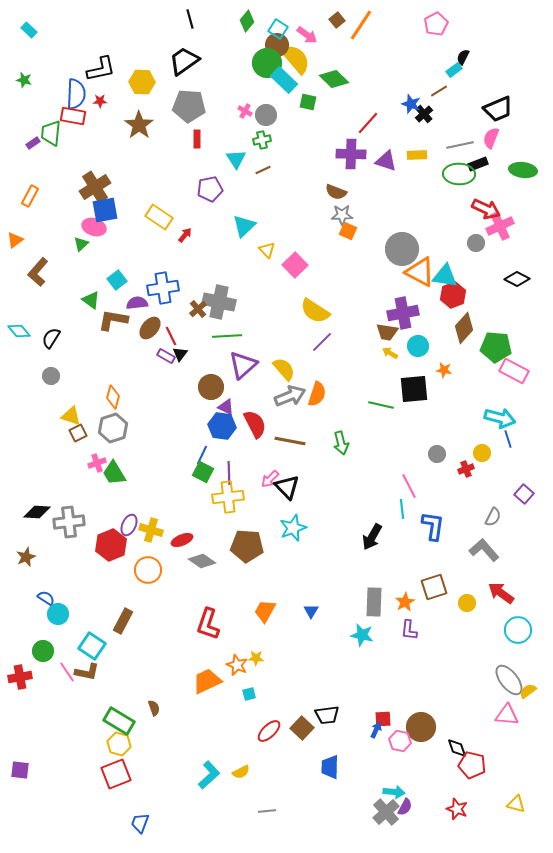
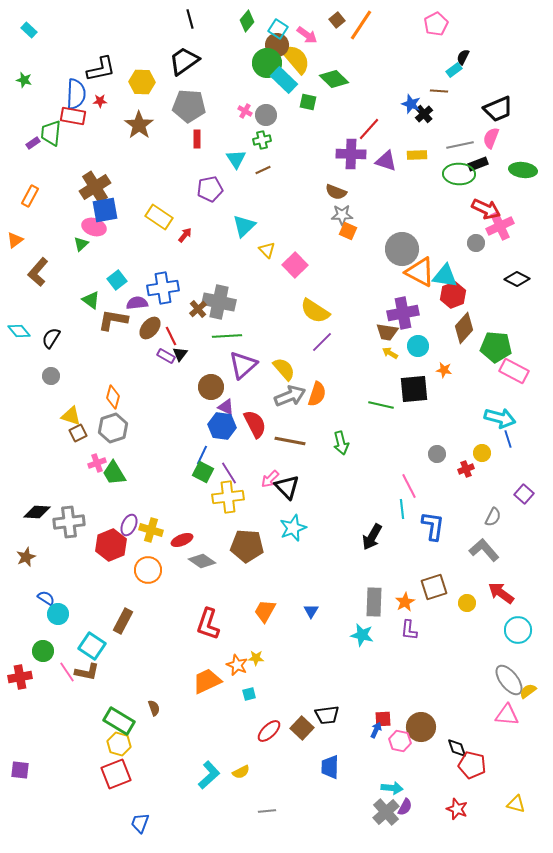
brown line at (439, 91): rotated 36 degrees clockwise
red line at (368, 123): moved 1 px right, 6 px down
purple line at (229, 473): rotated 30 degrees counterclockwise
cyan arrow at (394, 792): moved 2 px left, 4 px up
